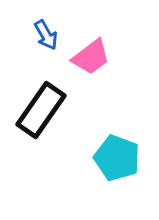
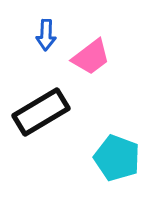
blue arrow: rotated 32 degrees clockwise
black rectangle: moved 2 px down; rotated 24 degrees clockwise
